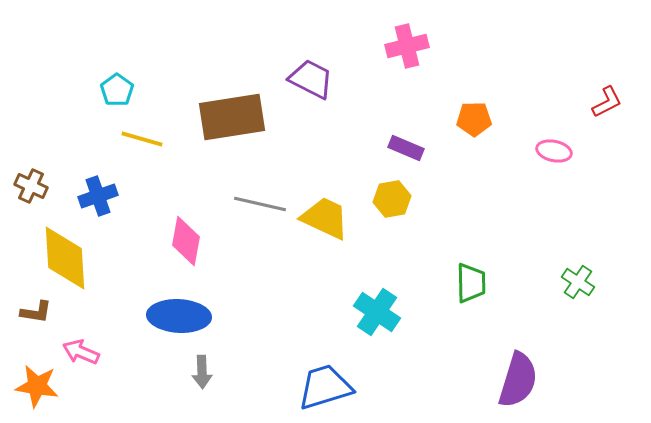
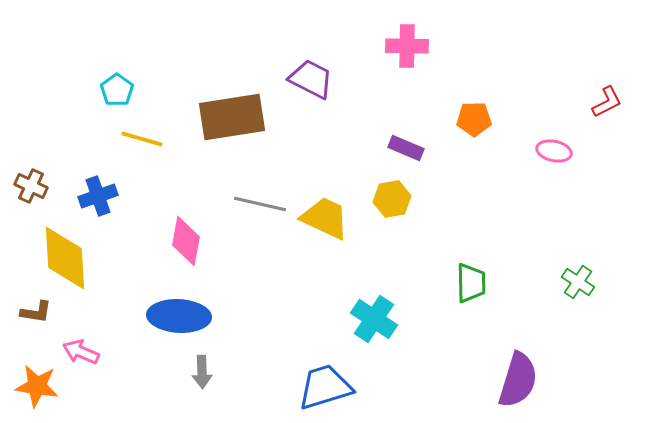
pink cross: rotated 15 degrees clockwise
cyan cross: moved 3 px left, 7 px down
